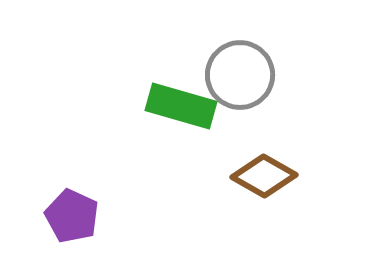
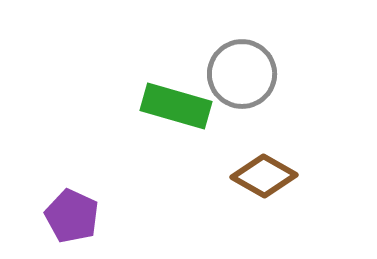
gray circle: moved 2 px right, 1 px up
green rectangle: moved 5 px left
